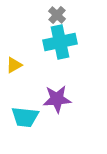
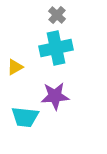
cyan cross: moved 4 px left, 6 px down
yellow triangle: moved 1 px right, 2 px down
purple star: moved 2 px left, 3 px up
